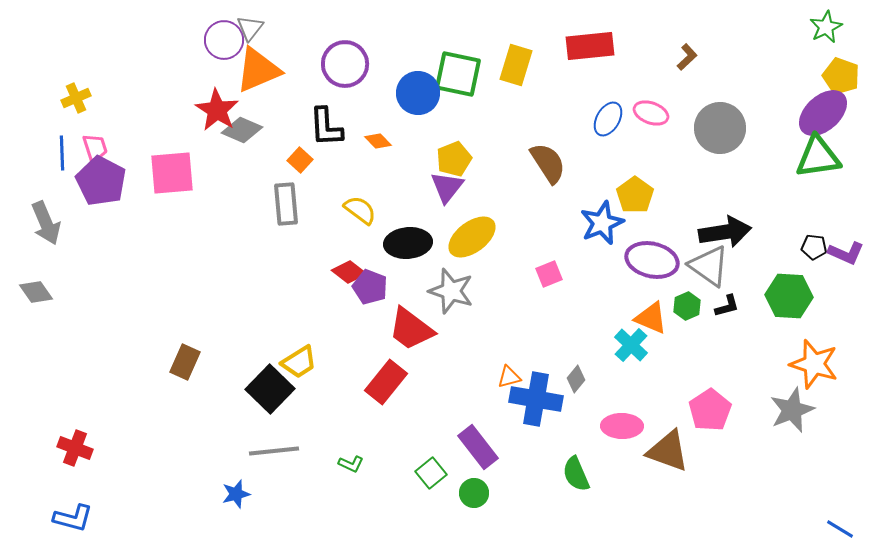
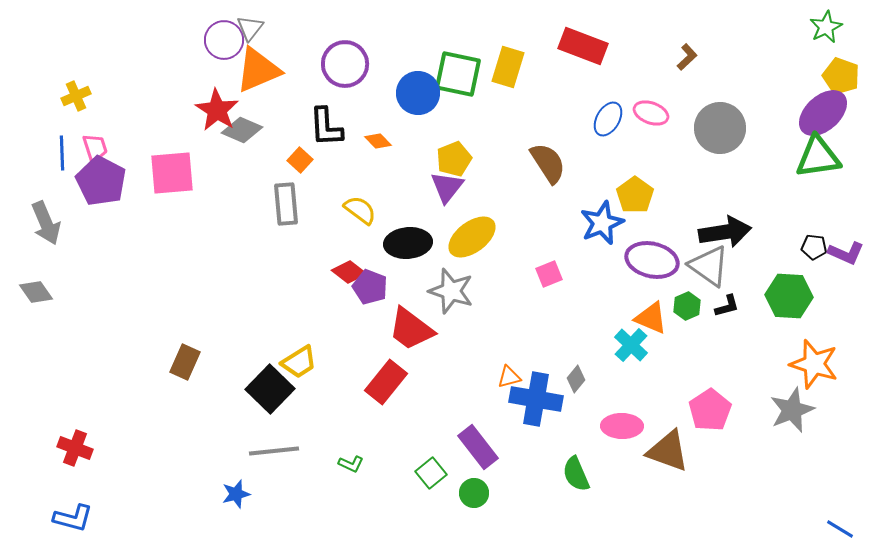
red rectangle at (590, 46): moved 7 px left; rotated 27 degrees clockwise
yellow rectangle at (516, 65): moved 8 px left, 2 px down
yellow cross at (76, 98): moved 2 px up
